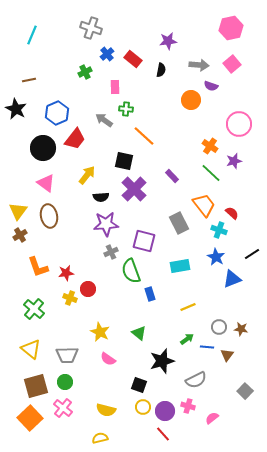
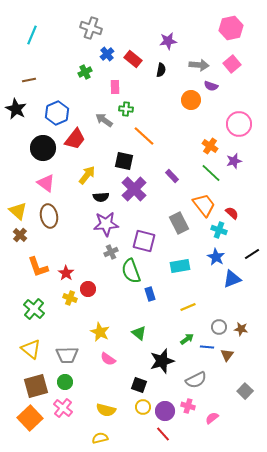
yellow triangle at (18, 211): rotated 24 degrees counterclockwise
brown cross at (20, 235): rotated 16 degrees counterclockwise
red star at (66, 273): rotated 28 degrees counterclockwise
